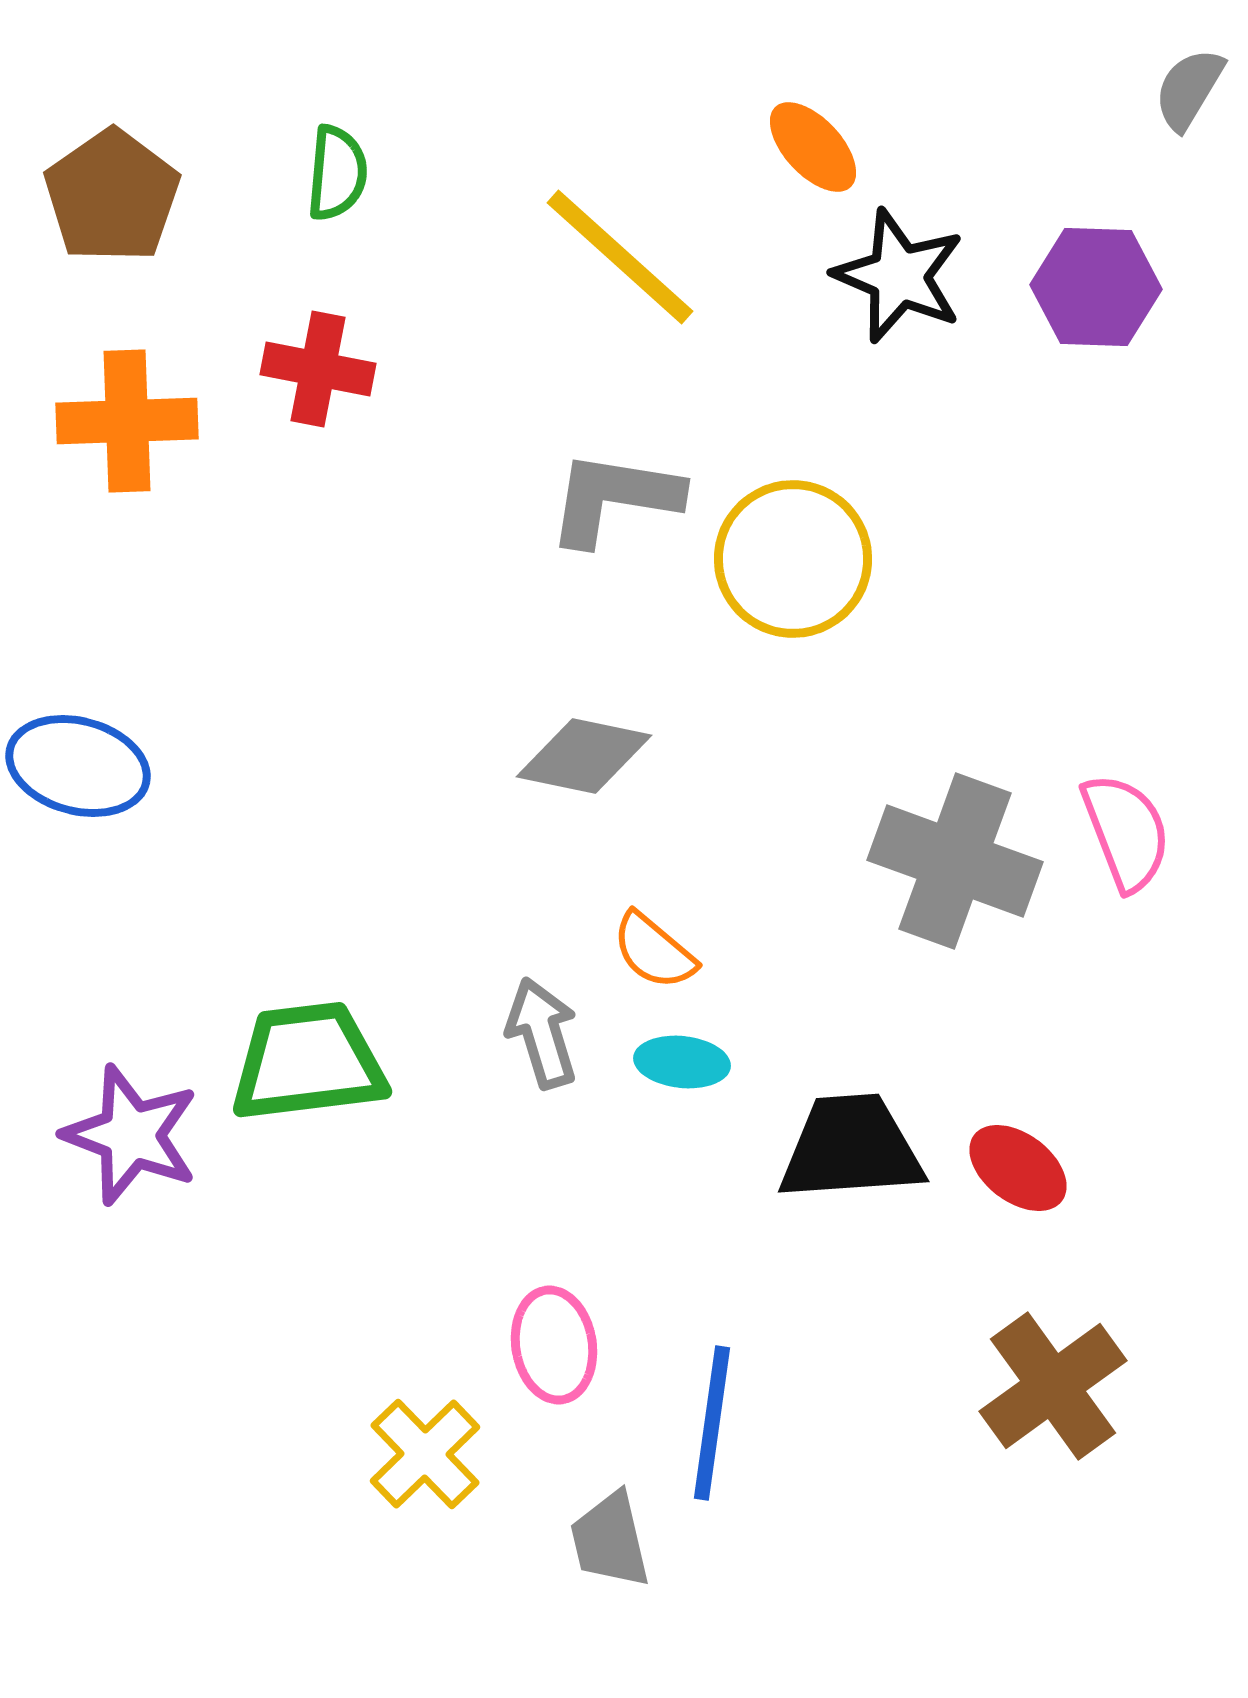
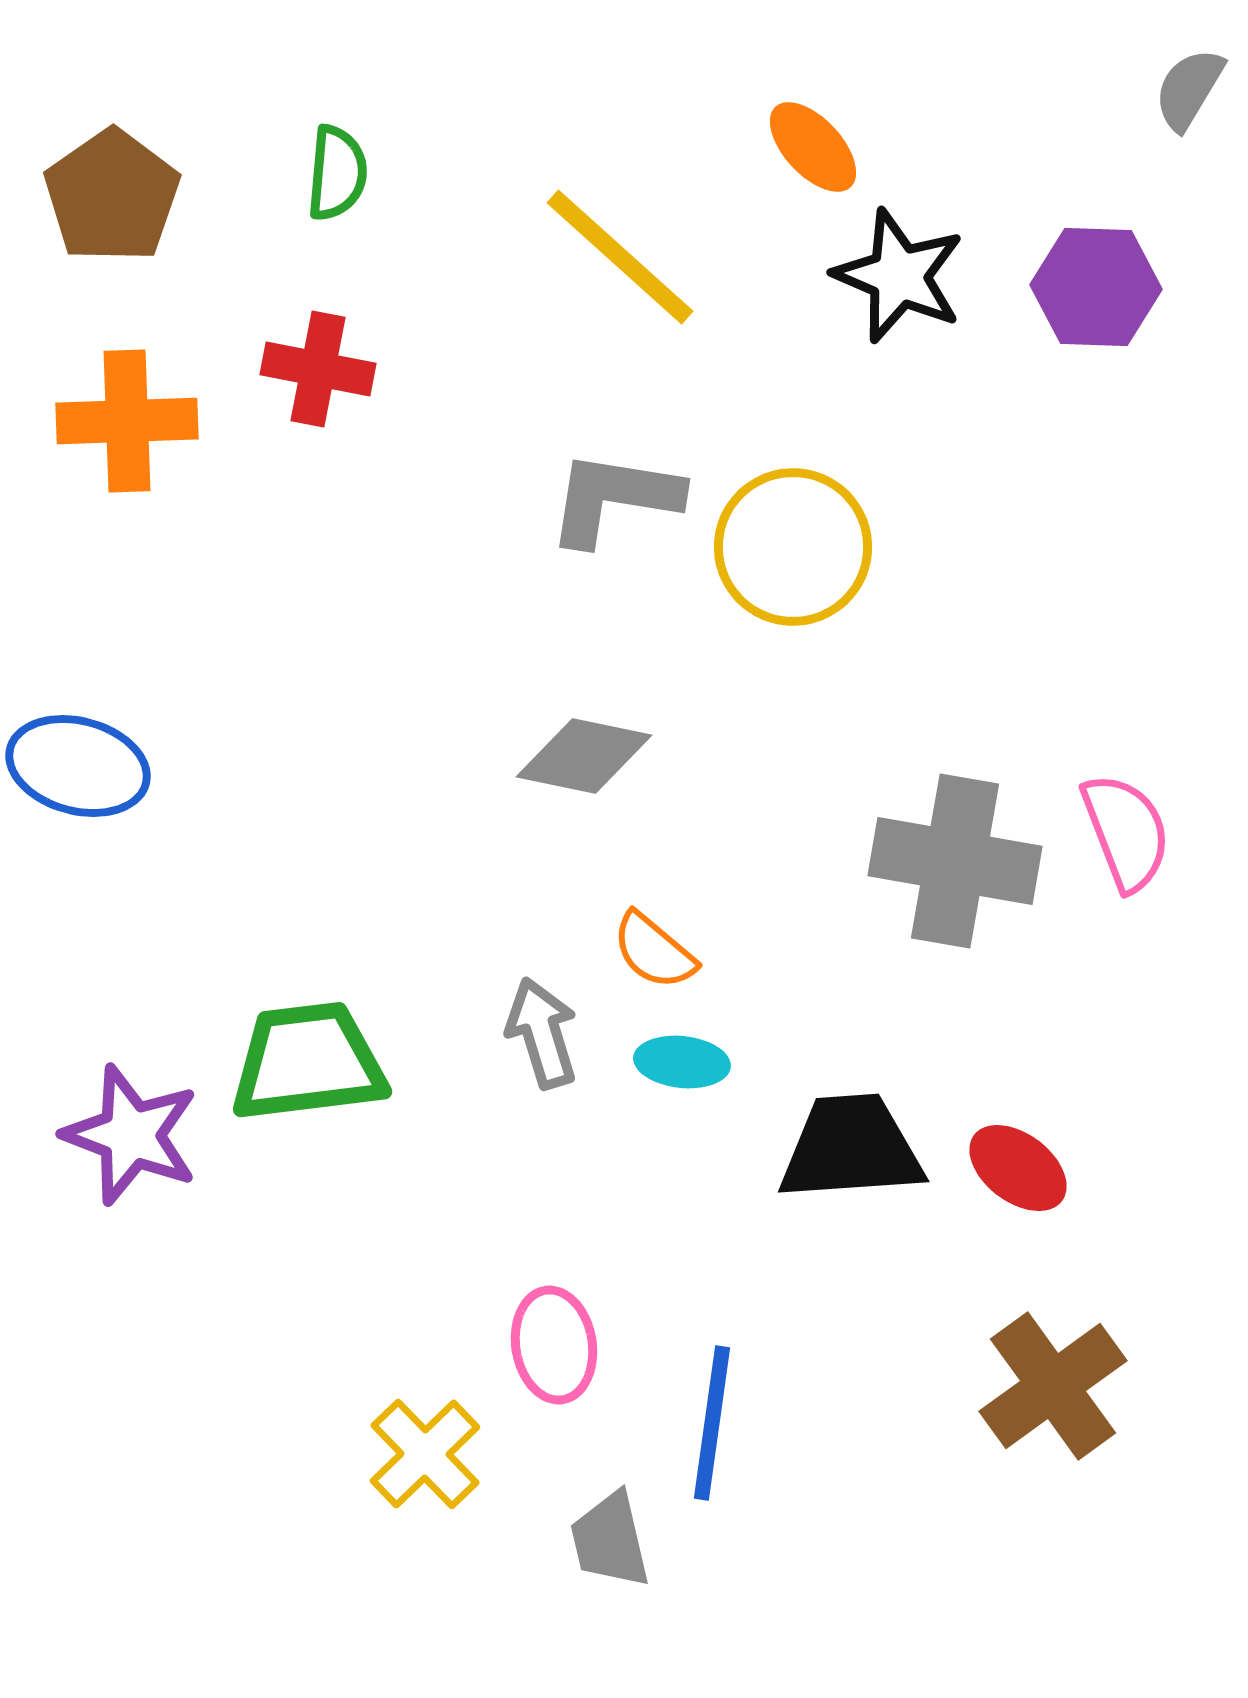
yellow circle: moved 12 px up
gray cross: rotated 10 degrees counterclockwise
